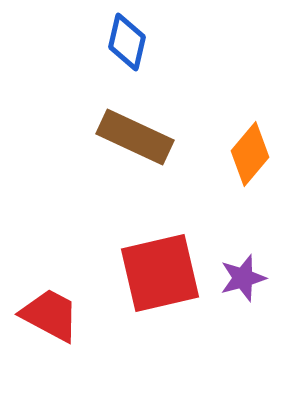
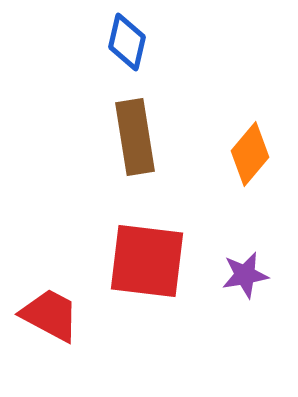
brown rectangle: rotated 56 degrees clockwise
red square: moved 13 px left, 12 px up; rotated 20 degrees clockwise
purple star: moved 2 px right, 3 px up; rotated 6 degrees clockwise
